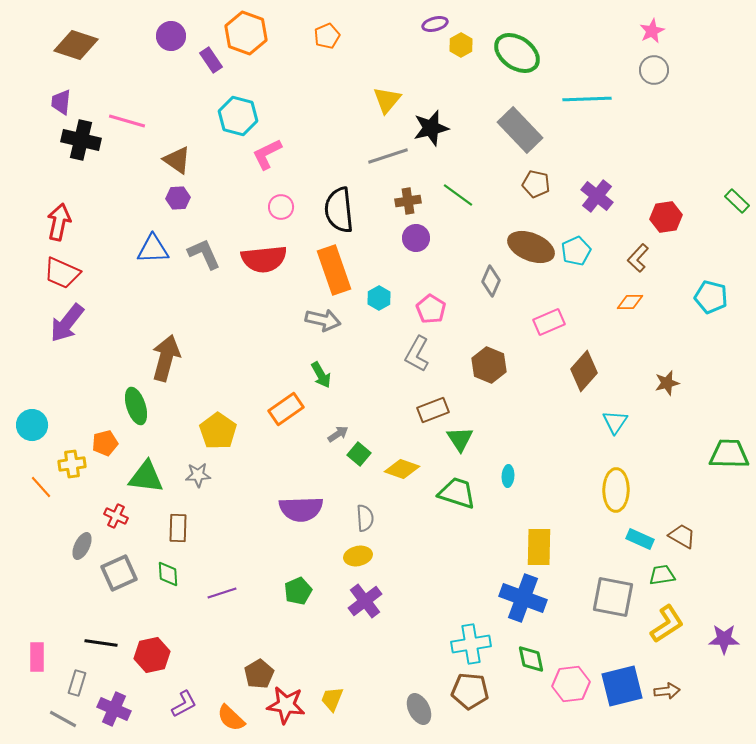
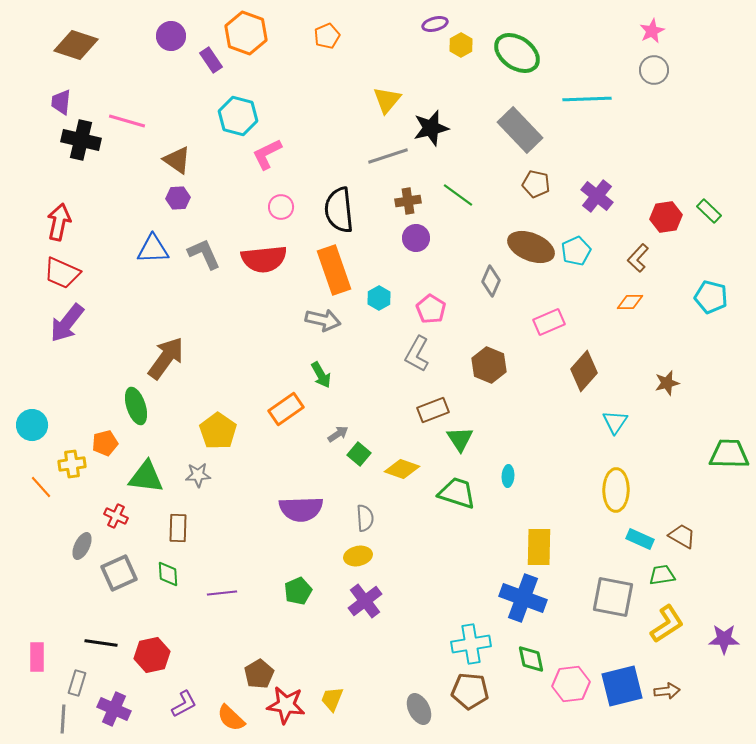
green rectangle at (737, 201): moved 28 px left, 10 px down
brown arrow at (166, 358): rotated 21 degrees clockwise
purple line at (222, 593): rotated 12 degrees clockwise
gray line at (63, 719): rotated 64 degrees clockwise
